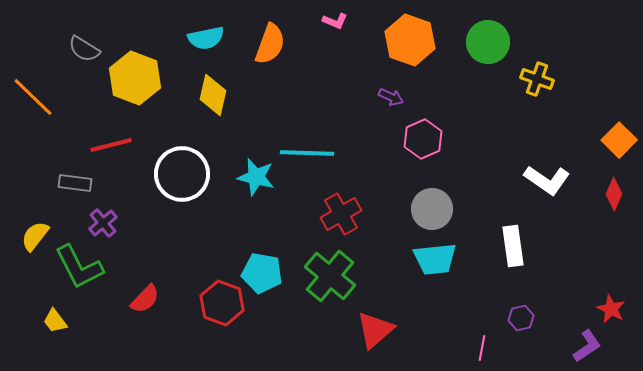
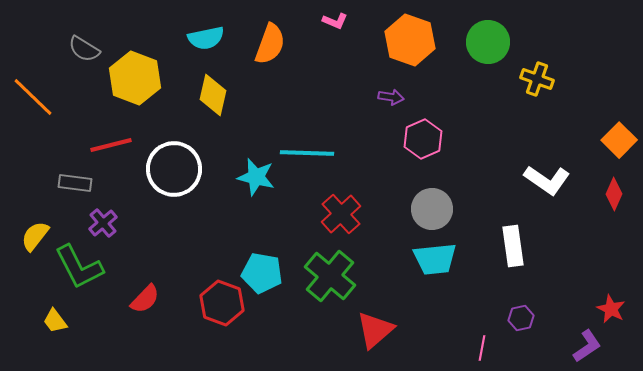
purple arrow: rotated 15 degrees counterclockwise
white circle: moved 8 px left, 5 px up
red cross: rotated 12 degrees counterclockwise
